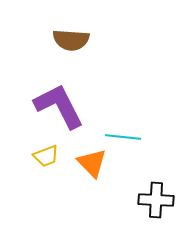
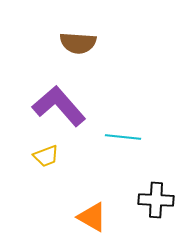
brown semicircle: moved 7 px right, 3 px down
purple L-shape: rotated 14 degrees counterclockwise
orange triangle: moved 54 px down; rotated 16 degrees counterclockwise
